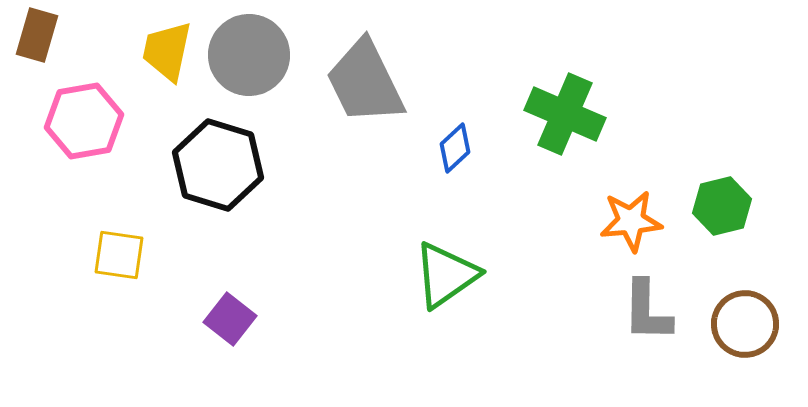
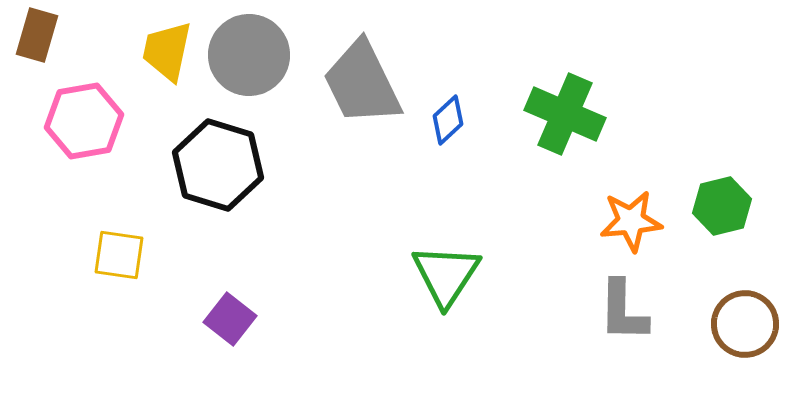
gray trapezoid: moved 3 px left, 1 px down
blue diamond: moved 7 px left, 28 px up
green triangle: rotated 22 degrees counterclockwise
gray L-shape: moved 24 px left
